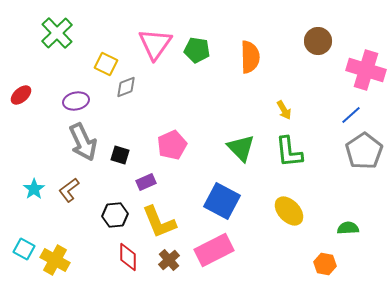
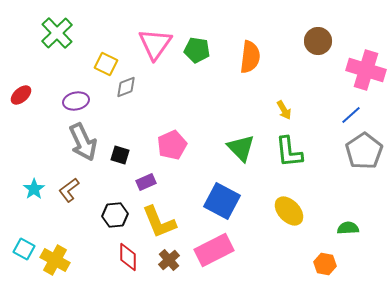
orange semicircle: rotated 8 degrees clockwise
